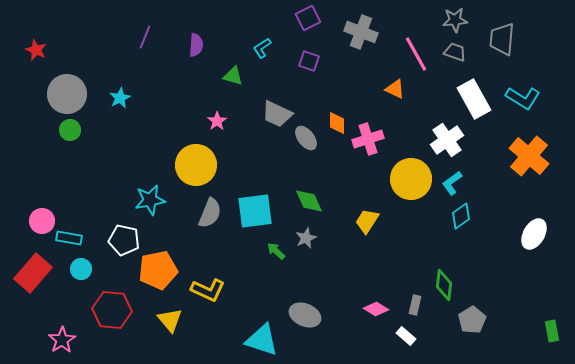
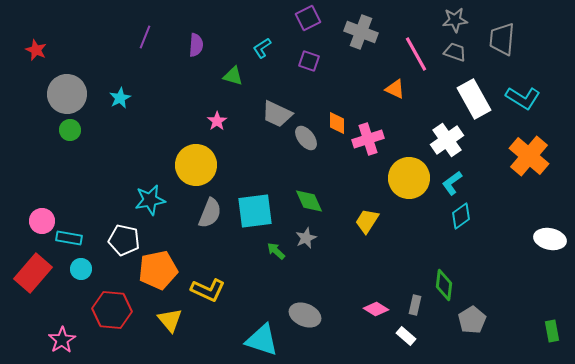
yellow circle at (411, 179): moved 2 px left, 1 px up
white ellipse at (534, 234): moved 16 px right, 5 px down; rotated 72 degrees clockwise
